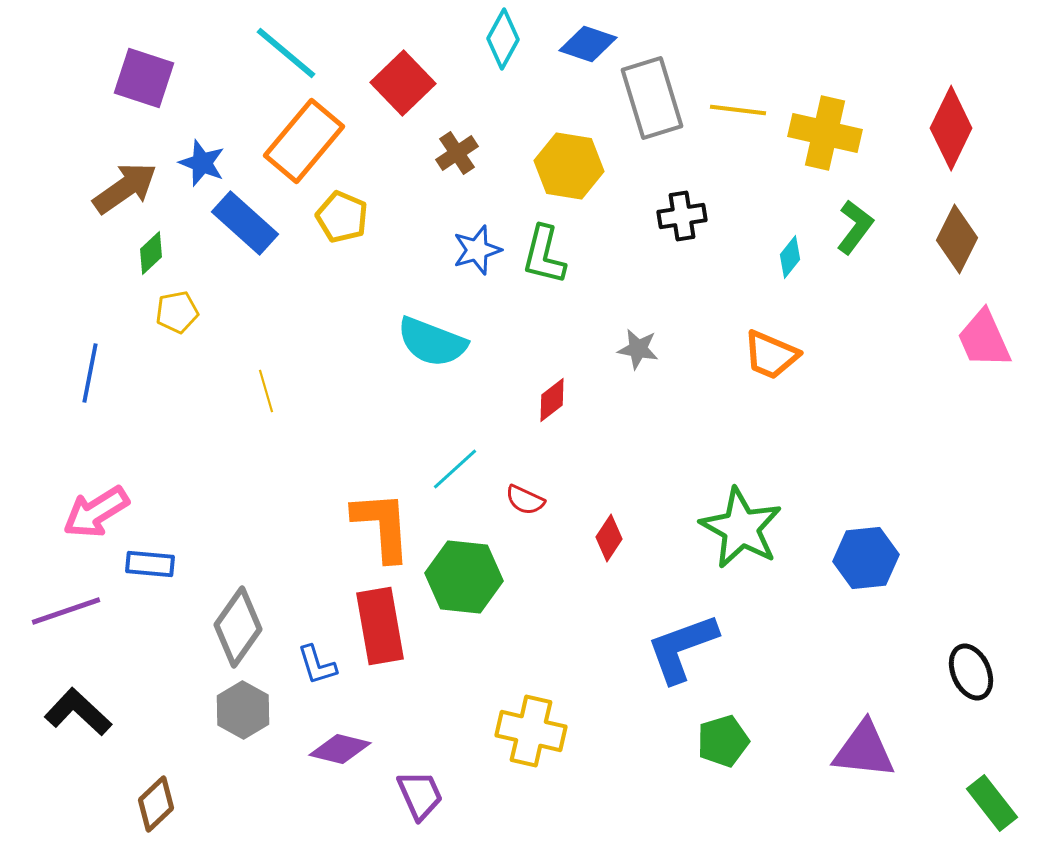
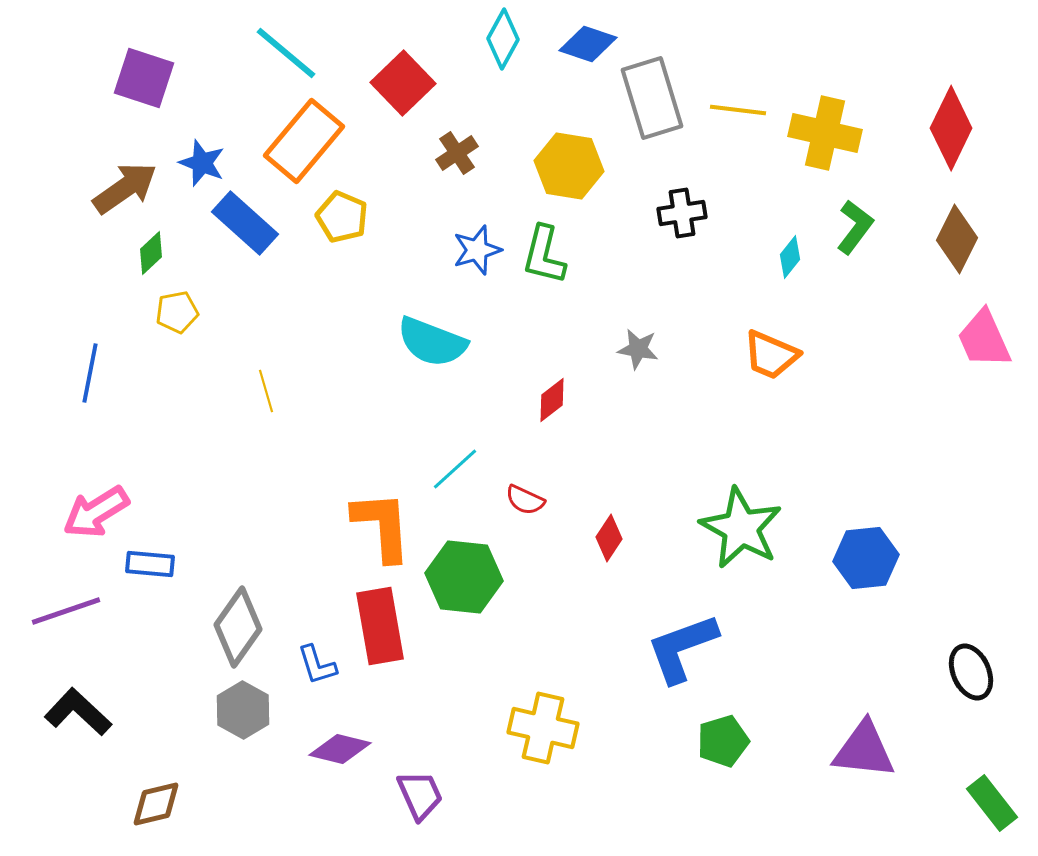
black cross at (682, 216): moved 3 px up
yellow cross at (531, 731): moved 12 px right, 3 px up
brown diamond at (156, 804): rotated 30 degrees clockwise
